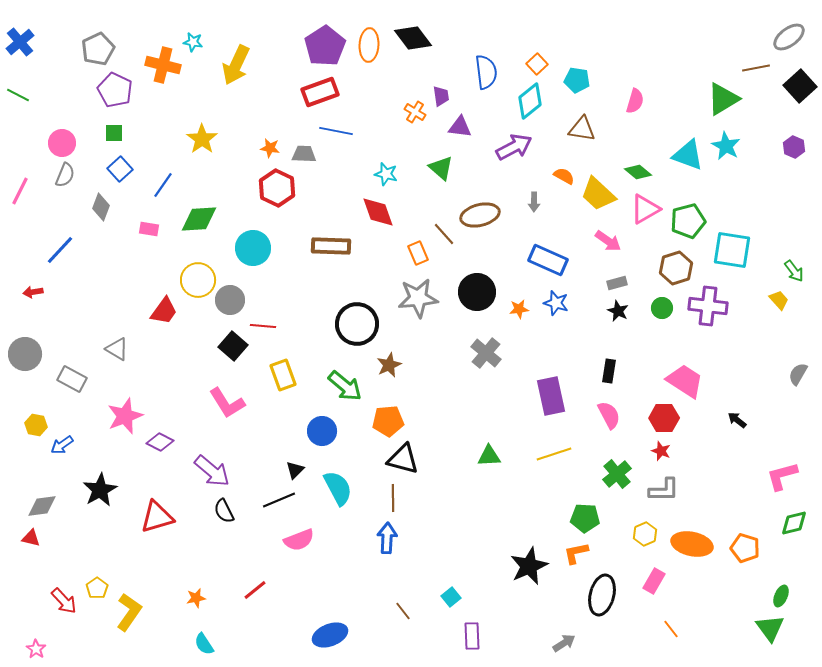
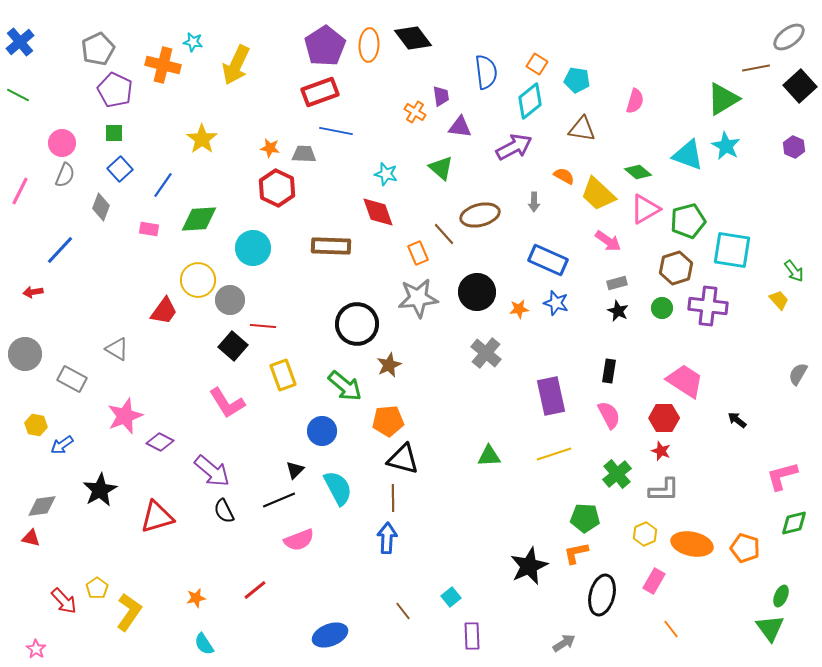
orange square at (537, 64): rotated 15 degrees counterclockwise
